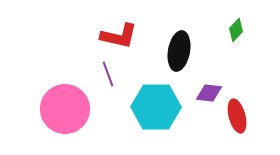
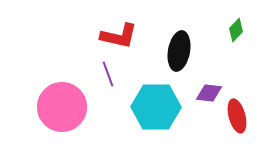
pink circle: moved 3 px left, 2 px up
